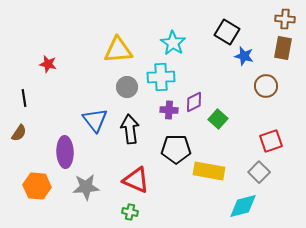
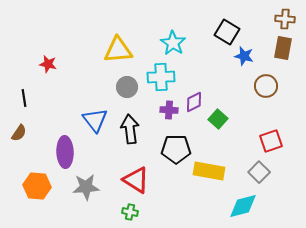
red triangle: rotated 8 degrees clockwise
